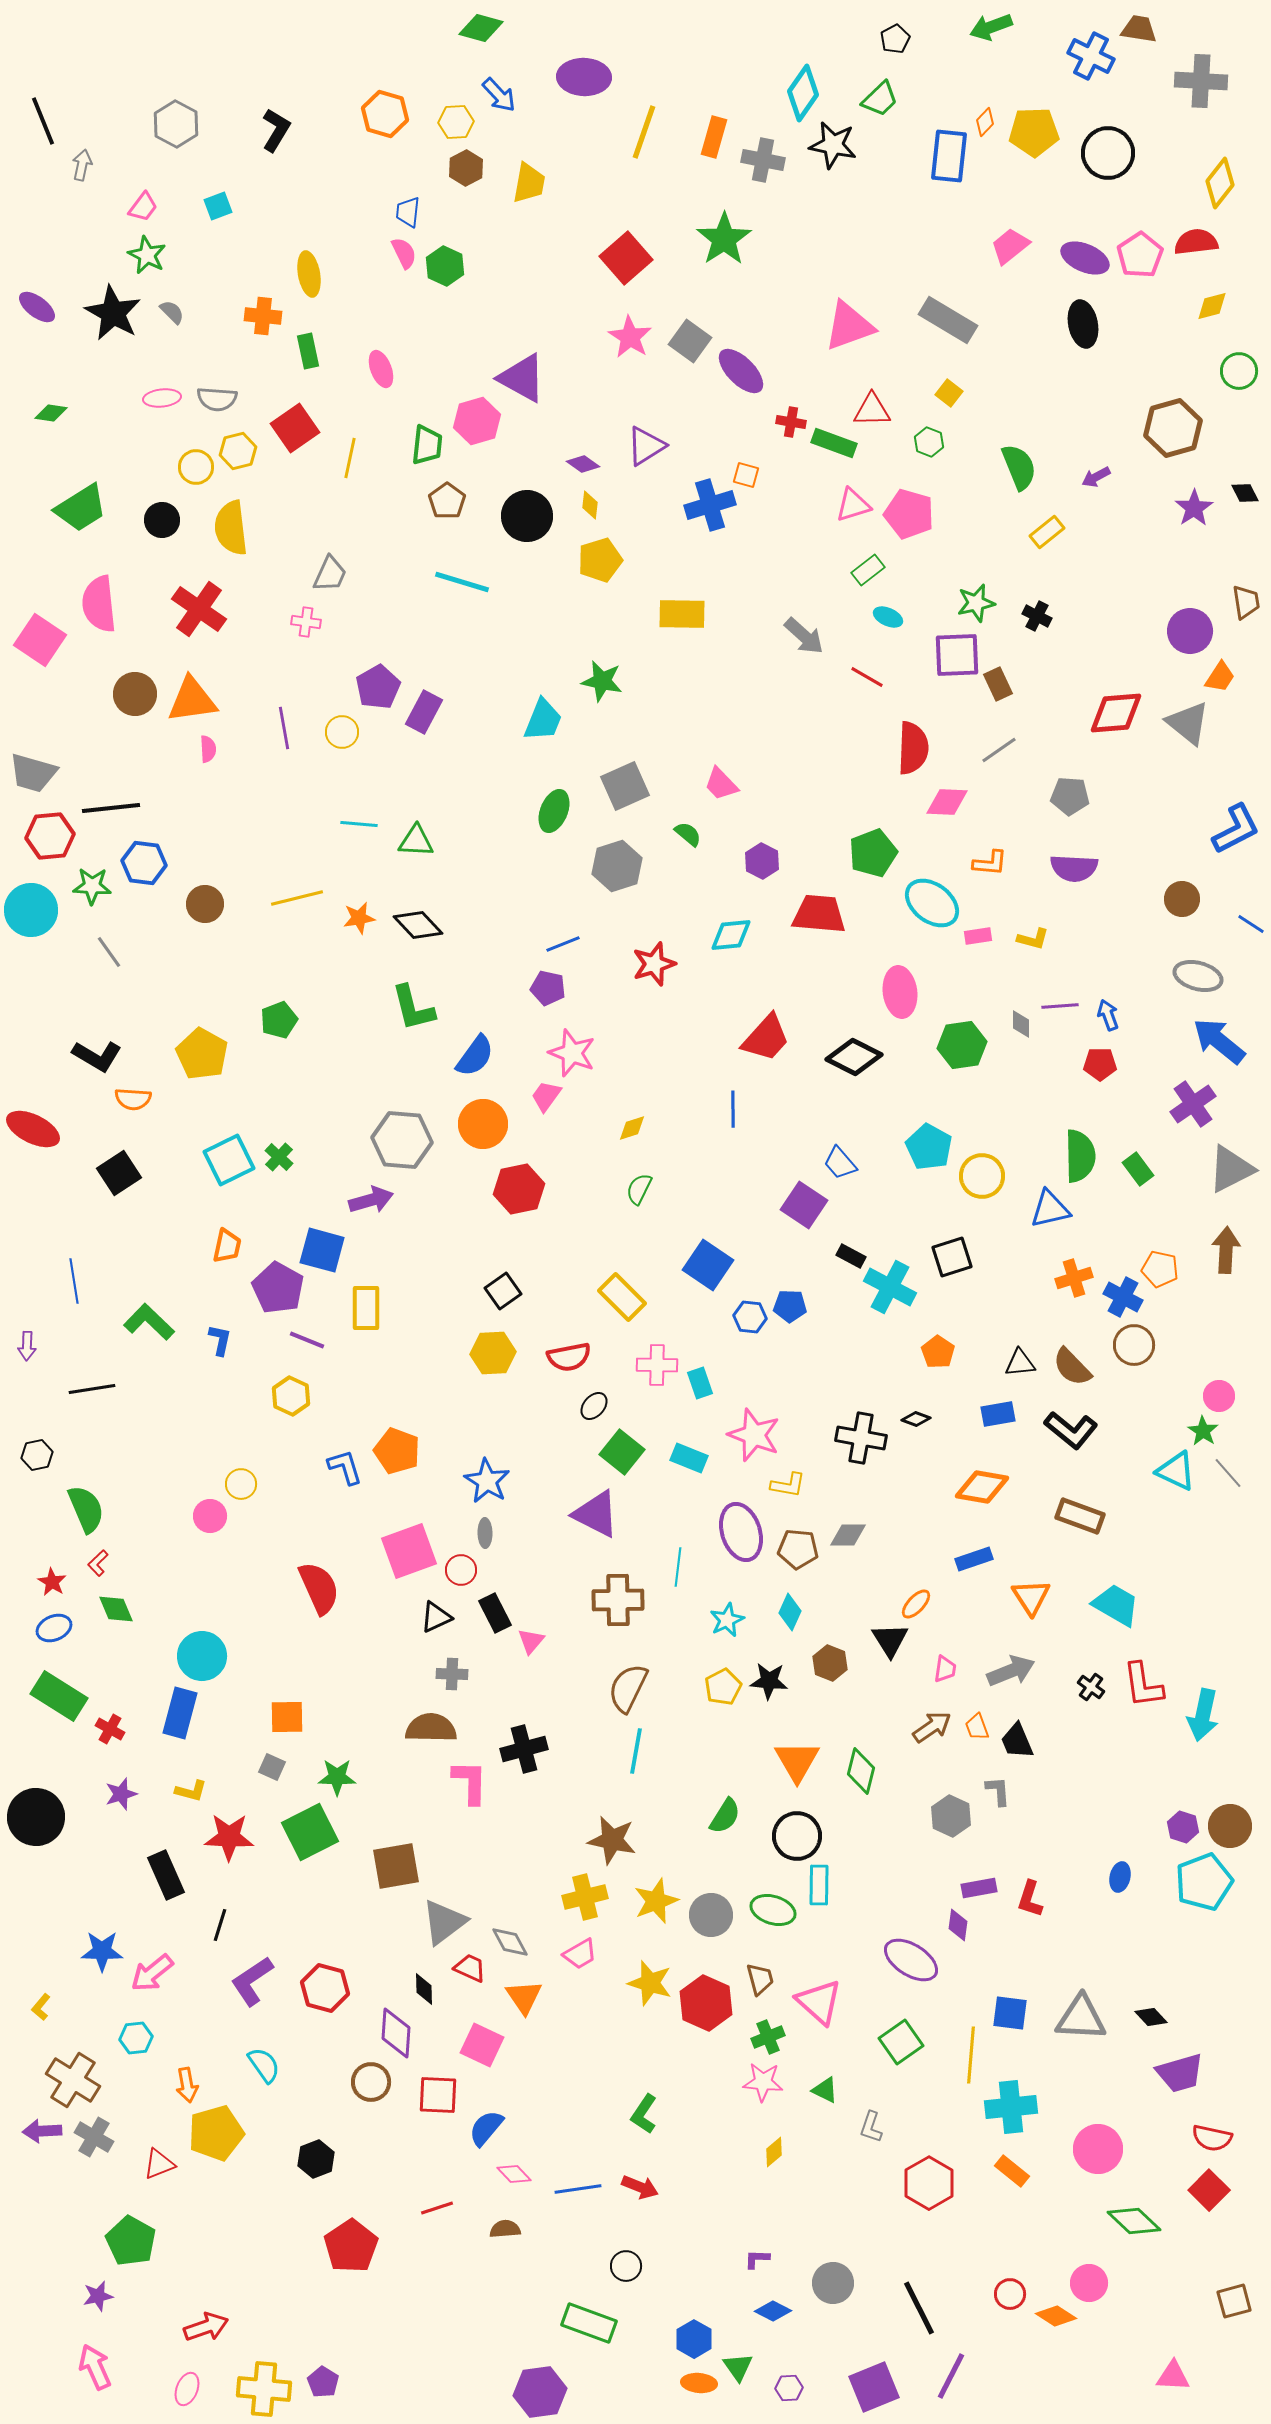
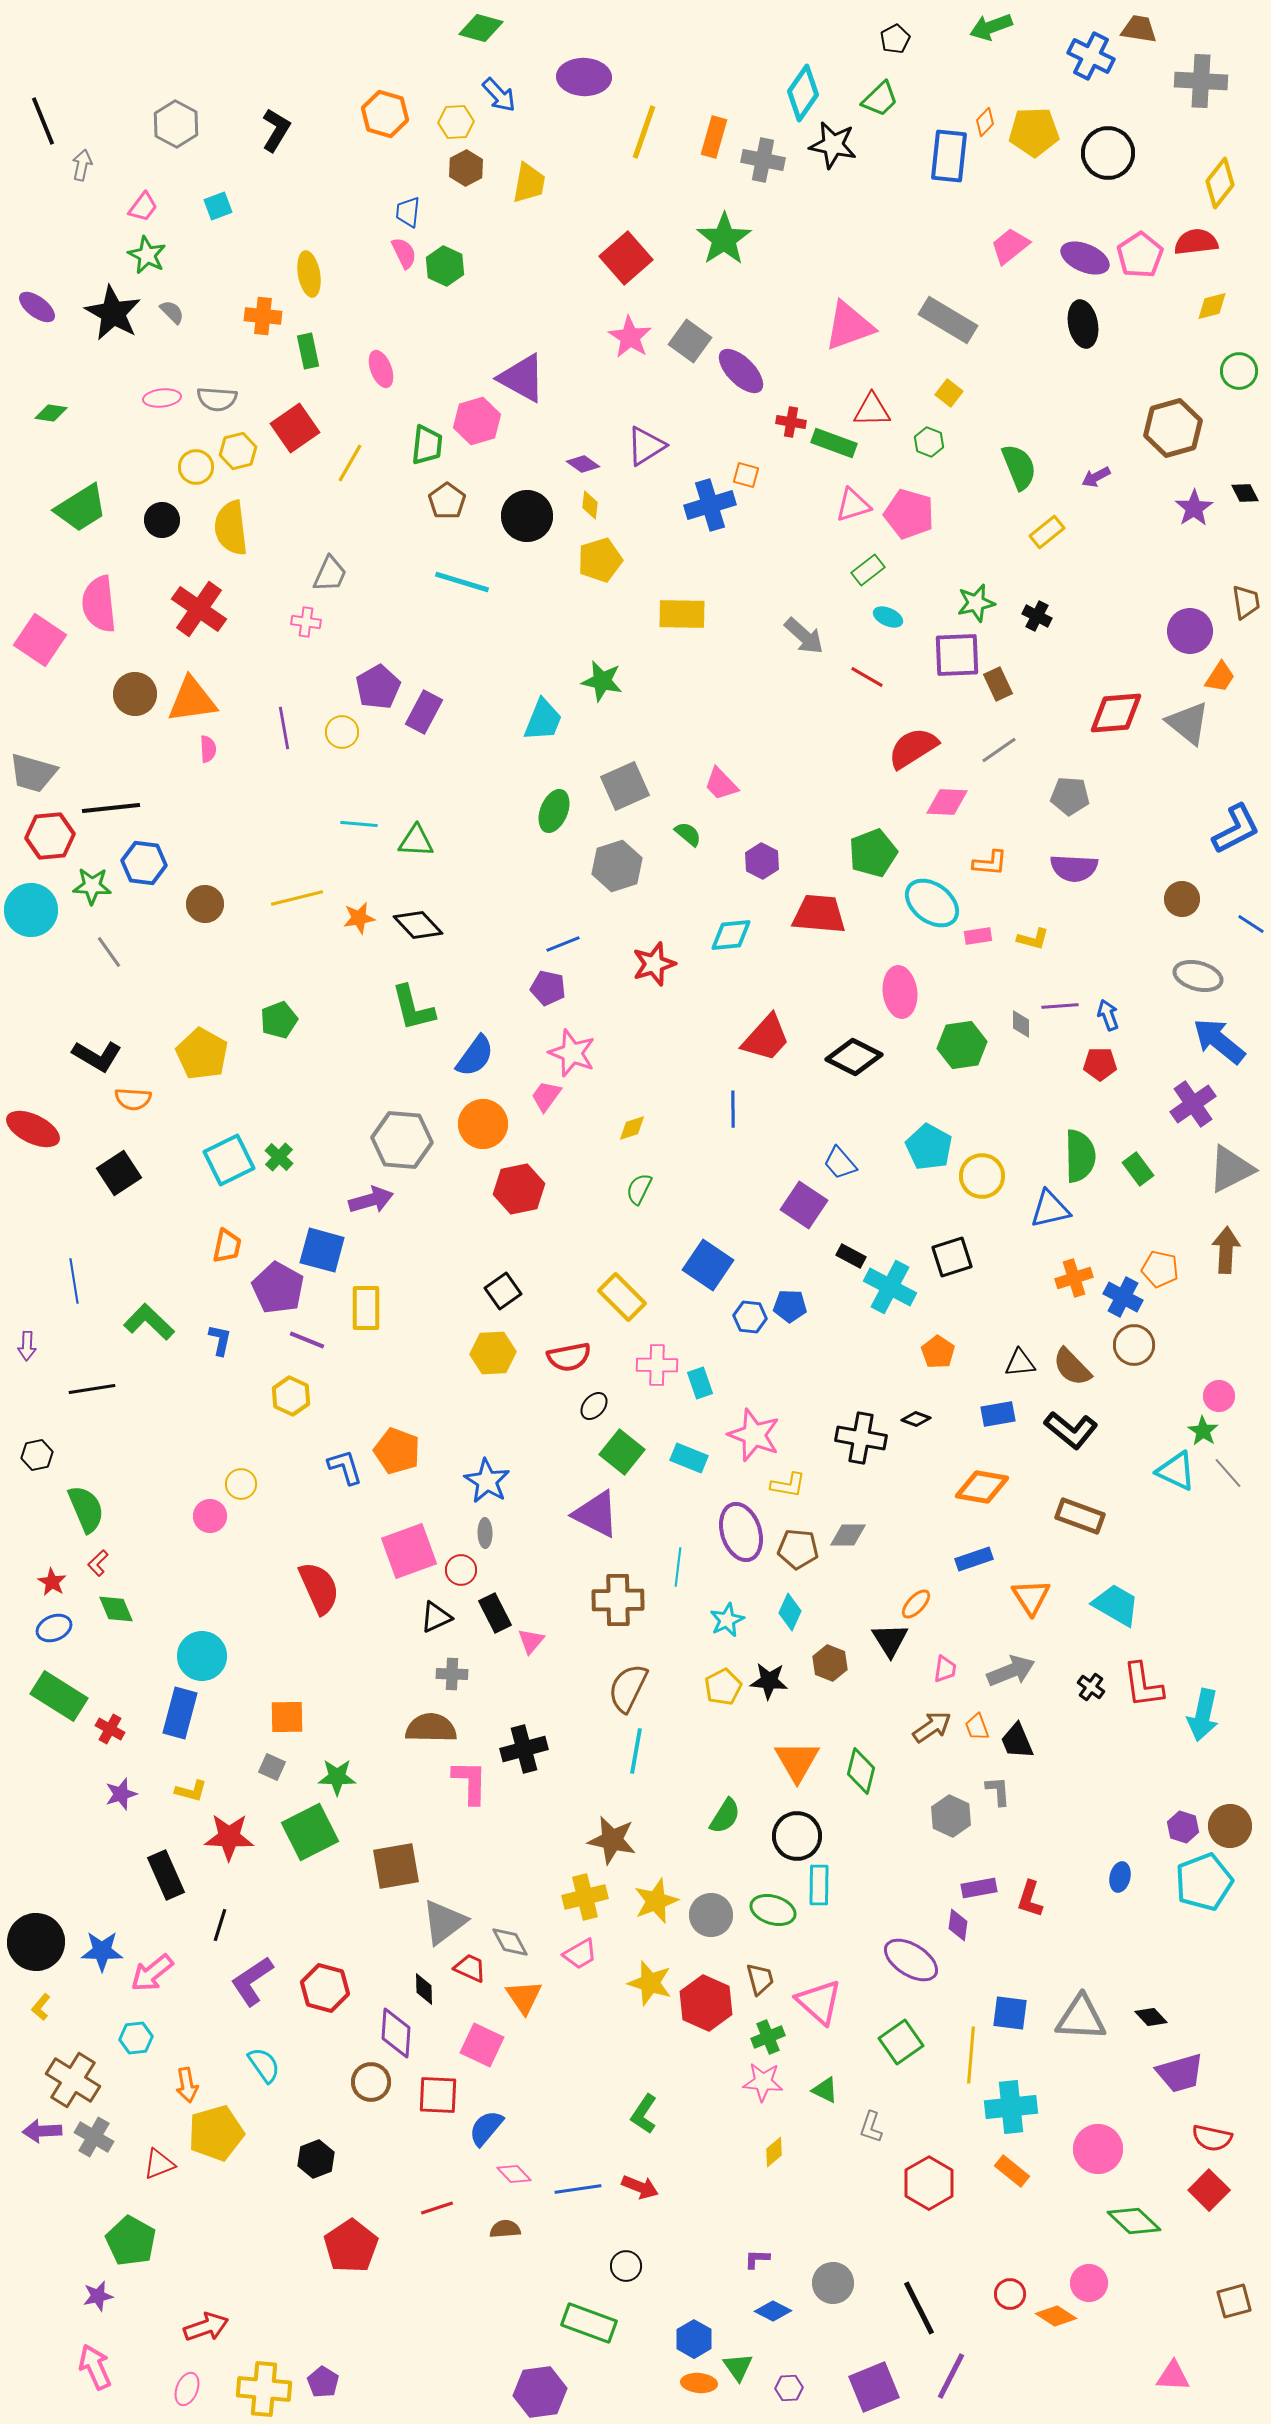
yellow line at (350, 458): moved 5 px down; rotated 18 degrees clockwise
red semicircle at (913, 748): rotated 124 degrees counterclockwise
black circle at (36, 1817): moved 125 px down
